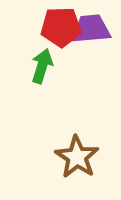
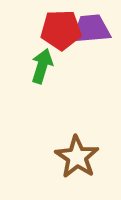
red pentagon: moved 3 px down
